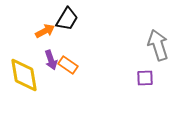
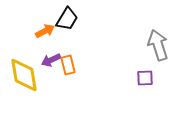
purple arrow: rotated 84 degrees clockwise
orange rectangle: rotated 42 degrees clockwise
